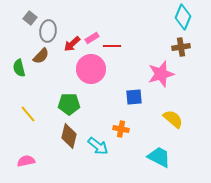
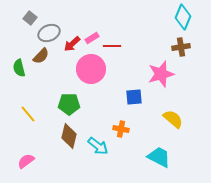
gray ellipse: moved 1 px right, 2 px down; rotated 60 degrees clockwise
pink semicircle: rotated 24 degrees counterclockwise
